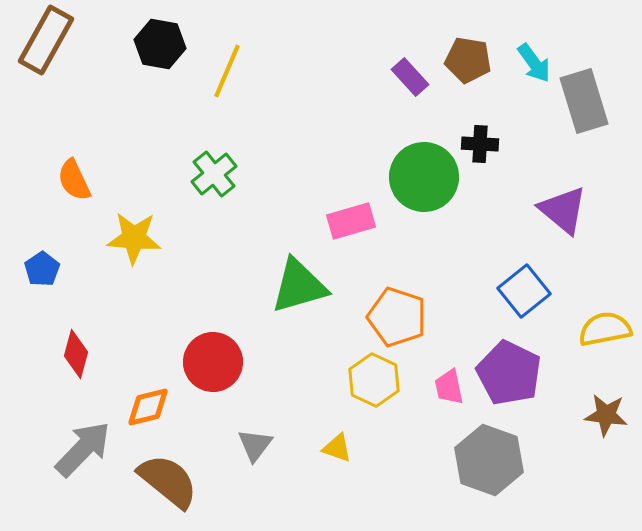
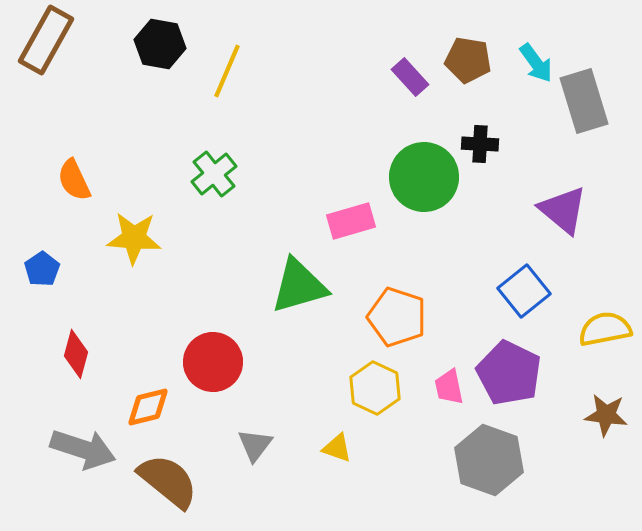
cyan arrow: moved 2 px right
yellow hexagon: moved 1 px right, 8 px down
gray arrow: rotated 64 degrees clockwise
